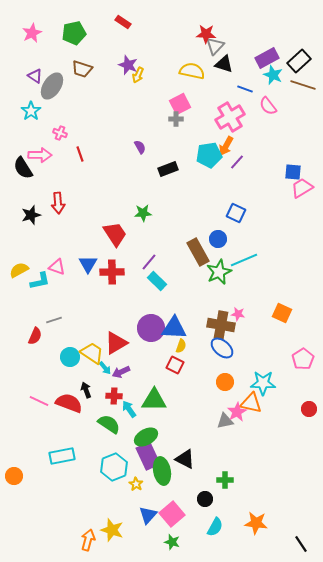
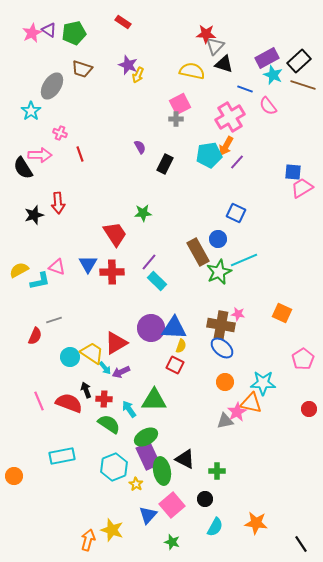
purple triangle at (35, 76): moved 14 px right, 46 px up
black rectangle at (168, 169): moved 3 px left, 5 px up; rotated 42 degrees counterclockwise
black star at (31, 215): moved 3 px right
red cross at (114, 396): moved 10 px left, 3 px down
pink line at (39, 401): rotated 42 degrees clockwise
green cross at (225, 480): moved 8 px left, 9 px up
pink square at (172, 514): moved 9 px up
